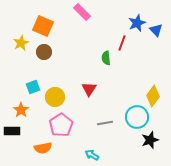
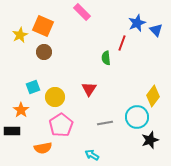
yellow star: moved 1 px left, 8 px up
